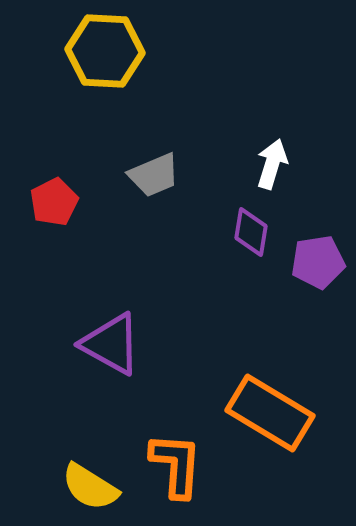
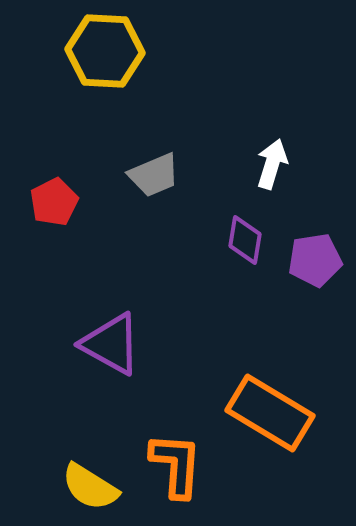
purple diamond: moved 6 px left, 8 px down
purple pentagon: moved 3 px left, 2 px up
